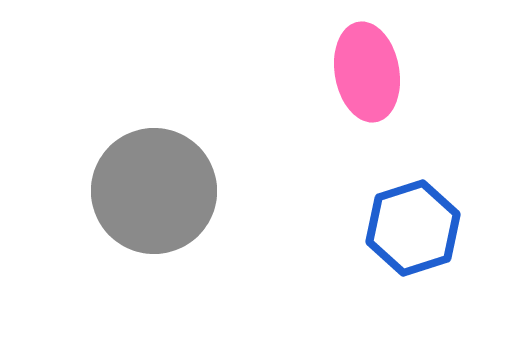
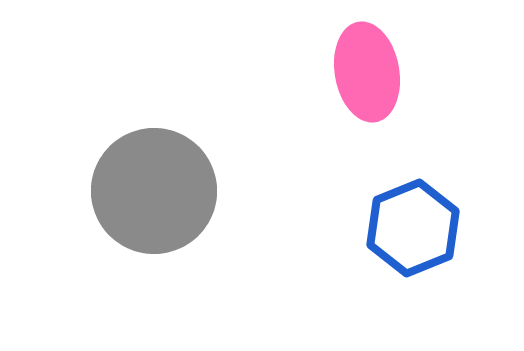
blue hexagon: rotated 4 degrees counterclockwise
